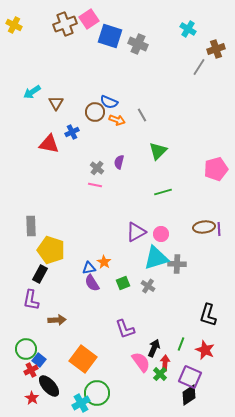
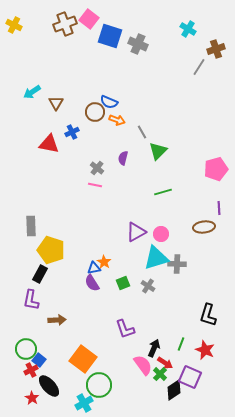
pink square at (89, 19): rotated 18 degrees counterclockwise
gray line at (142, 115): moved 17 px down
purple semicircle at (119, 162): moved 4 px right, 4 px up
purple line at (219, 229): moved 21 px up
blue triangle at (89, 268): moved 5 px right
pink semicircle at (141, 362): moved 2 px right, 3 px down
red arrow at (165, 363): rotated 119 degrees clockwise
green circle at (97, 393): moved 2 px right, 8 px up
black diamond at (189, 395): moved 15 px left, 5 px up
cyan cross at (81, 403): moved 3 px right
